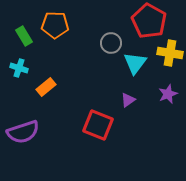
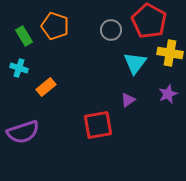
orange pentagon: moved 1 px down; rotated 16 degrees clockwise
gray circle: moved 13 px up
red square: rotated 32 degrees counterclockwise
